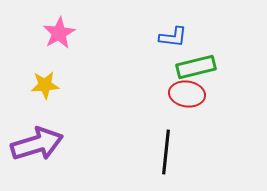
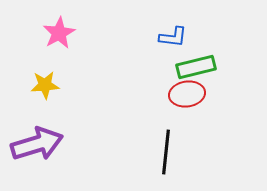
red ellipse: rotated 16 degrees counterclockwise
